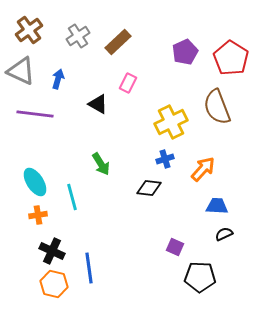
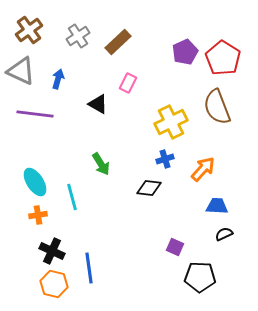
red pentagon: moved 8 px left
